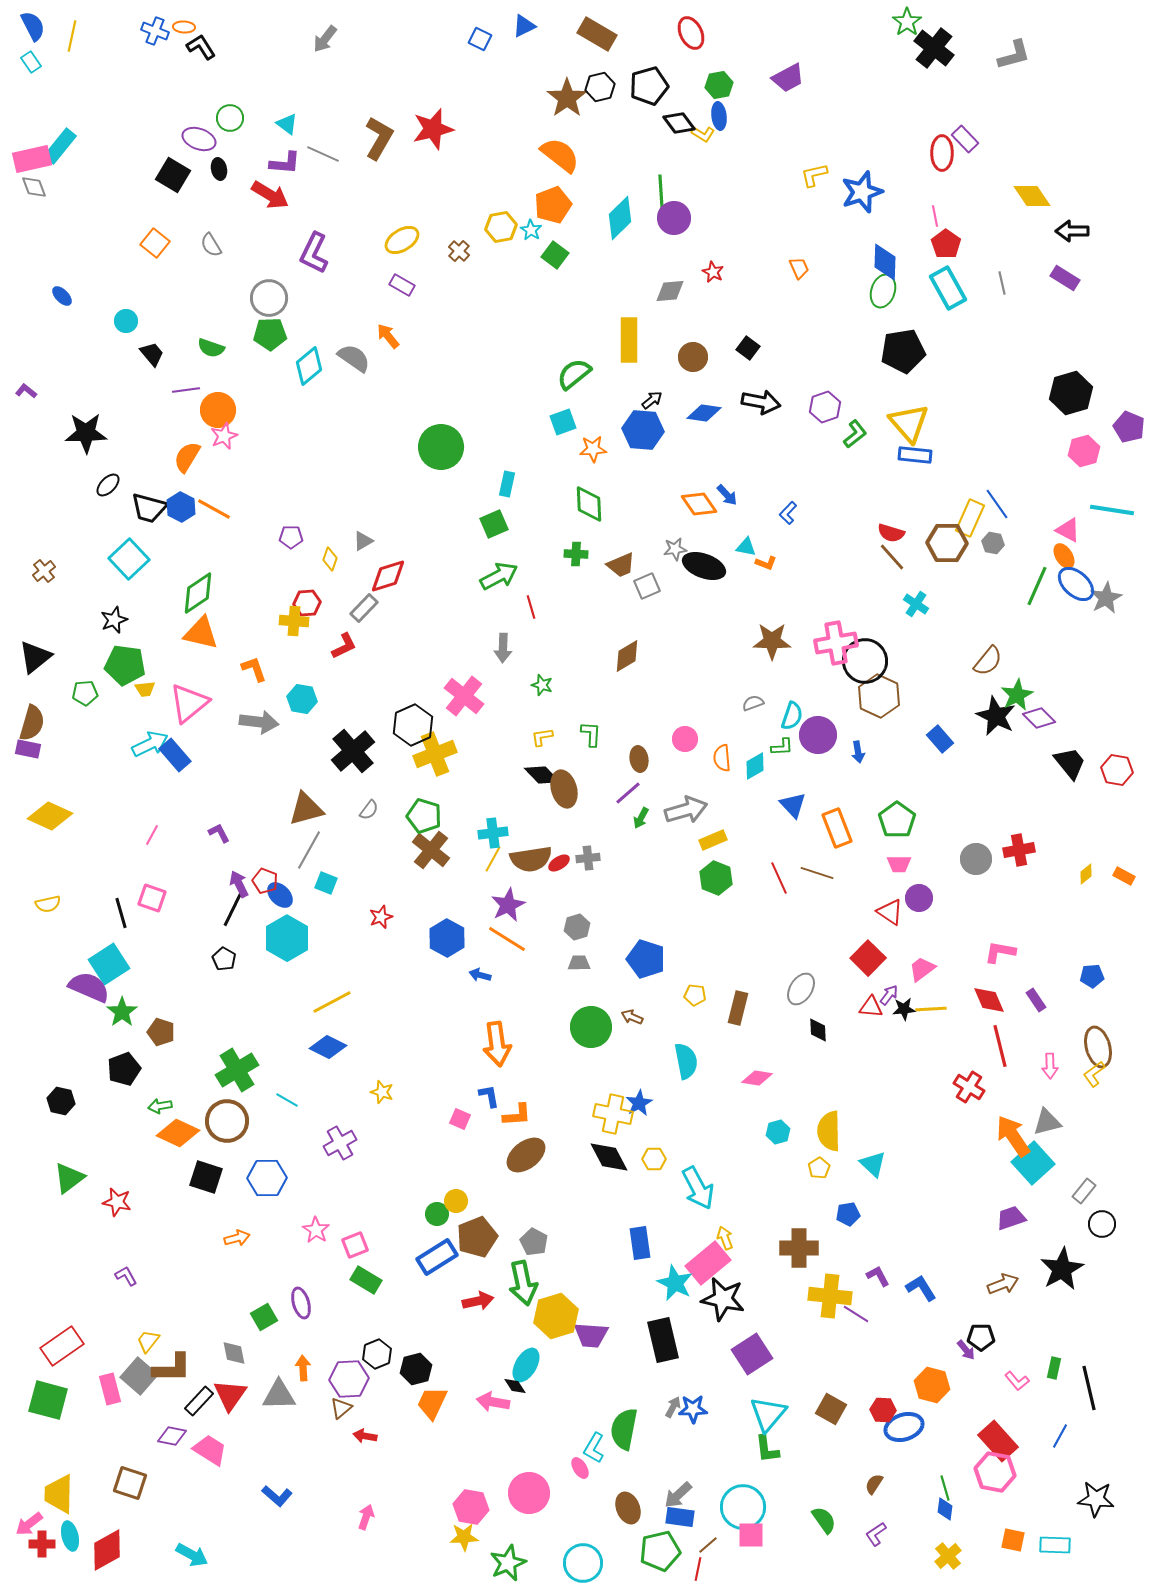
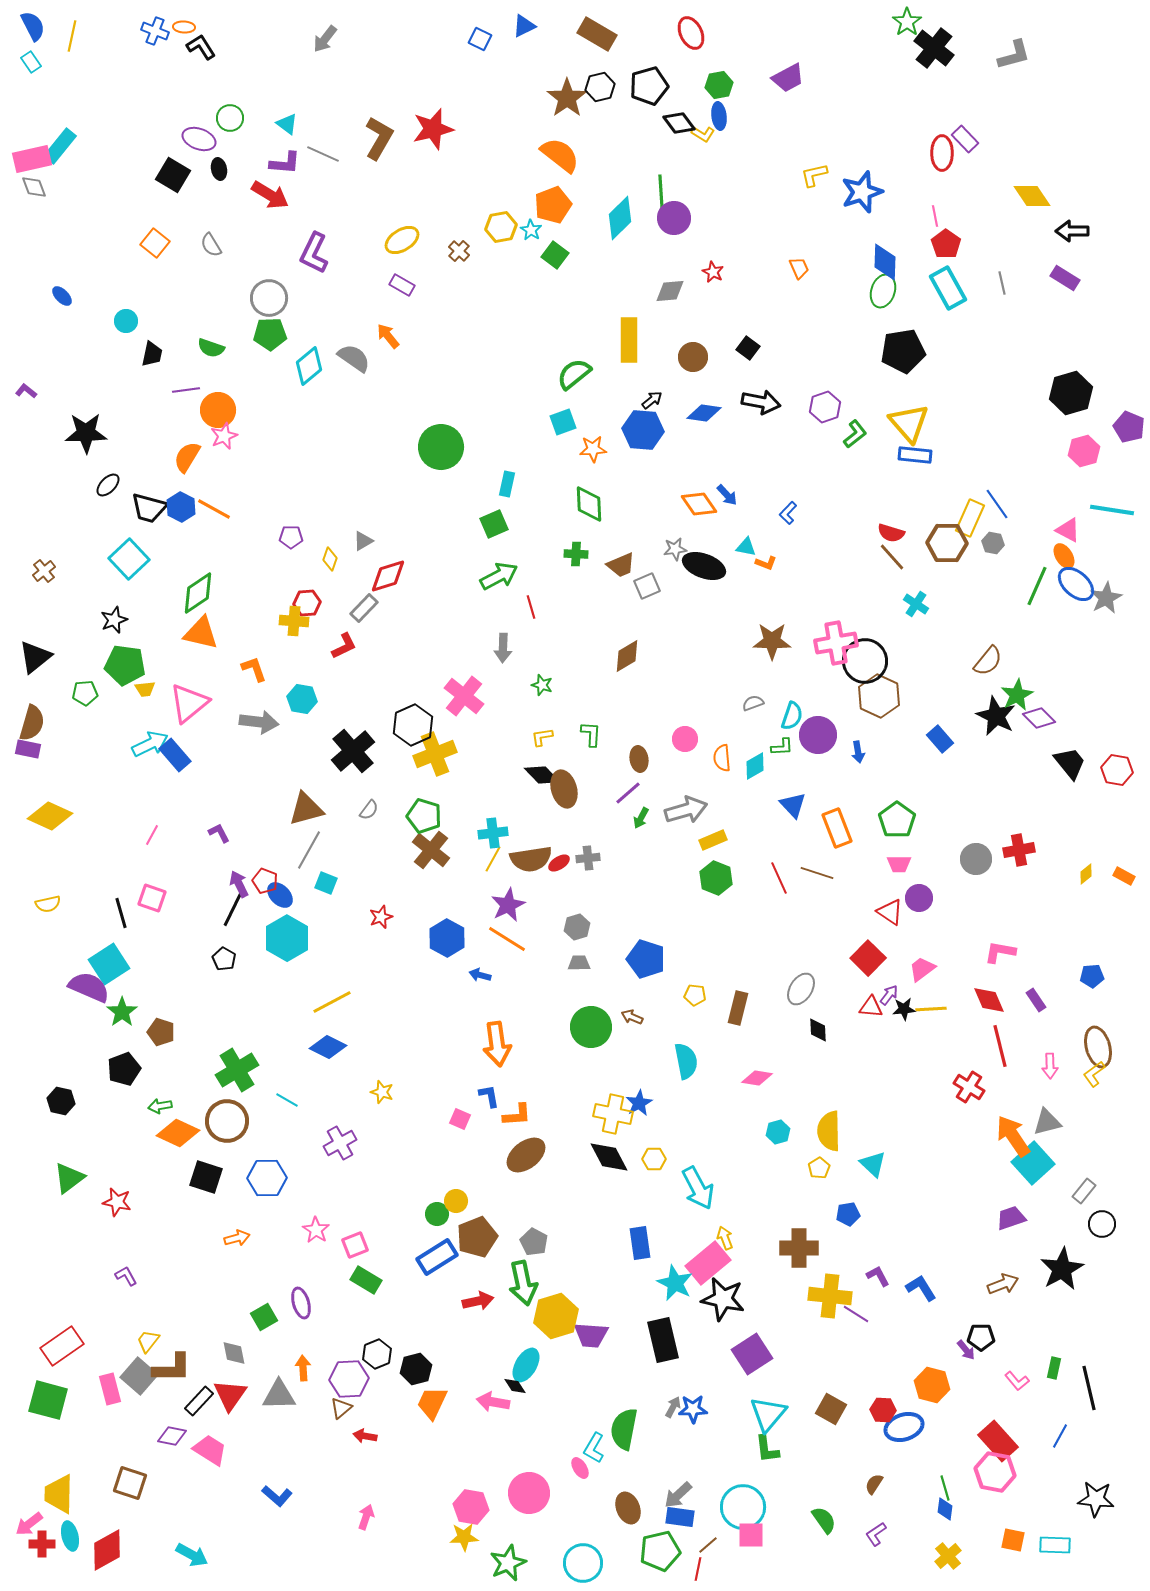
black trapezoid at (152, 354): rotated 52 degrees clockwise
